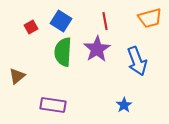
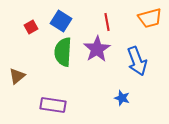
red line: moved 2 px right, 1 px down
blue star: moved 2 px left, 7 px up; rotated 21 degrees counterclockwise
